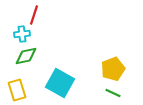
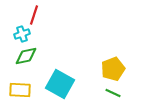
cyan cross: rotated 14 degrees counterclockwise
cyan square: moved 1 px down
yellow rectangle: moved 3 px right; rotated 70 degrees counterclockwise
